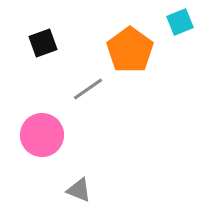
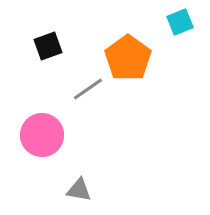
black square: moved 5 px right, 3 px down
orange pentagon: moved 2 px left, 8 px down
gray triangle: rotated 12 degrees counterclockwise
